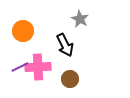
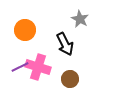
orange circle: moved 2 px right, 1 px up
black arrow: moved 1 px up
pink cross: rotated 20 degrees clockwise
